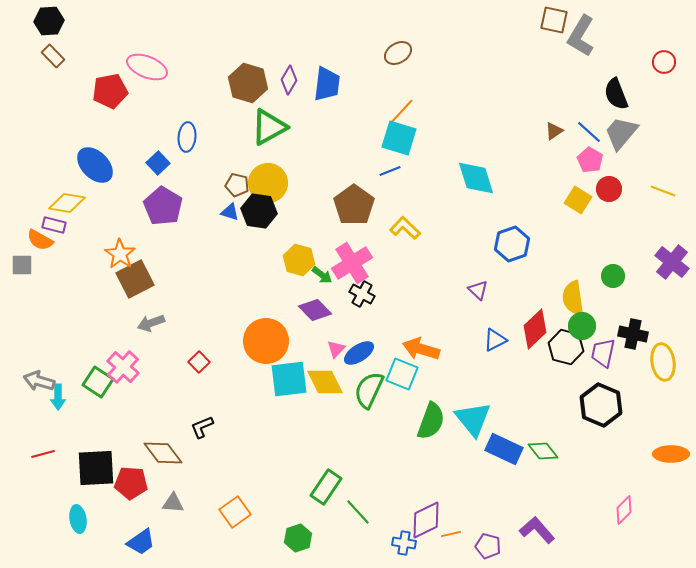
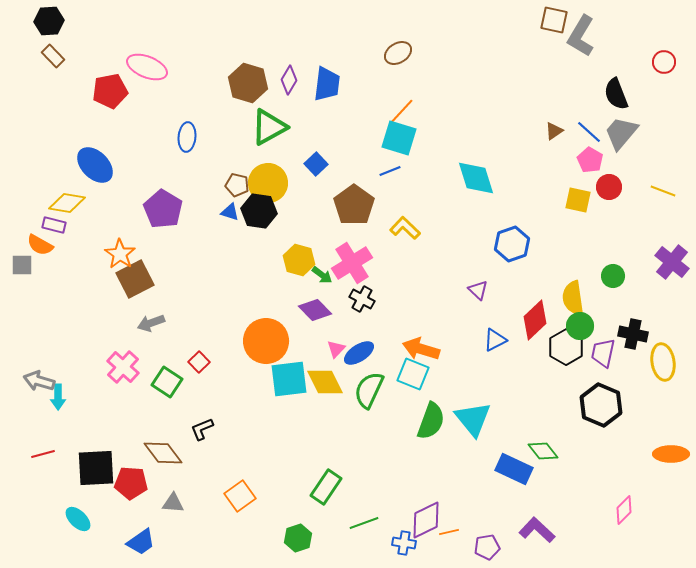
blue square at (158, 163): moved 158 px right, 1 px down
red circle at (609, 189): moved 2 px up
yellow square at (578, 200): rotated 20 degrees counterclockwise
purple pentagon at (163, 206): moved 3 px down
orange semicircle at (40, 240): moved 5 px down
black cross at (362, 294): moved 5 px down
green circle at (582, 326): moved 2 px left
red diamond at (535, 329): moved 9 px up
black hexagon at (566, 347): rotated 16 degrees clockwise
cyan square at (402, 374): moved 11 px right
green square at (98, 382): moved 69 px right
black L-shape at (202, 427): moved 2 px down
blue rectangle at (504, 449): moved 10 px right, 20 px down
orange square at (235, 512): moved 5 px right, 16 px up
green line at (358, 512): moved 6 px right, 11 px down; rotated 68 degrees counterclockwise
cyan ellipse at (78, 519): rotated 36 degrees counterclockwise
purple L-shape at (537, 530): rotated 6 degrees counterclockwise
orange line at (451, 534): moved 2 px left, 2 px up
purple pentagon at (488, 546): moved 1 px left, 1 px down; rotated 25 degrees counterclockwise
